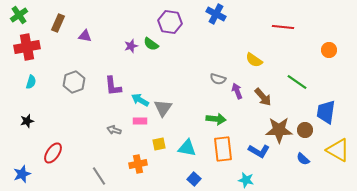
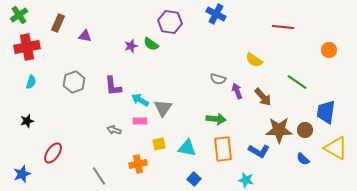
yellow triangle: moved 2 px left, 2 px up
